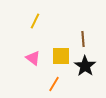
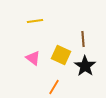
yellow line: rotated 56 degrees clockwise
yellow square: moved 1 px up; rotated 24 degrees clockwise
orange line: moved 3 px down
